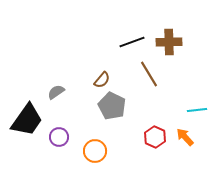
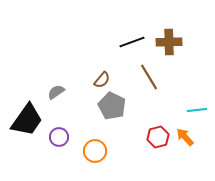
brown line: moved 3 px down
red hexagon: moved 3 px right; rotated 20 degrees clockwise
